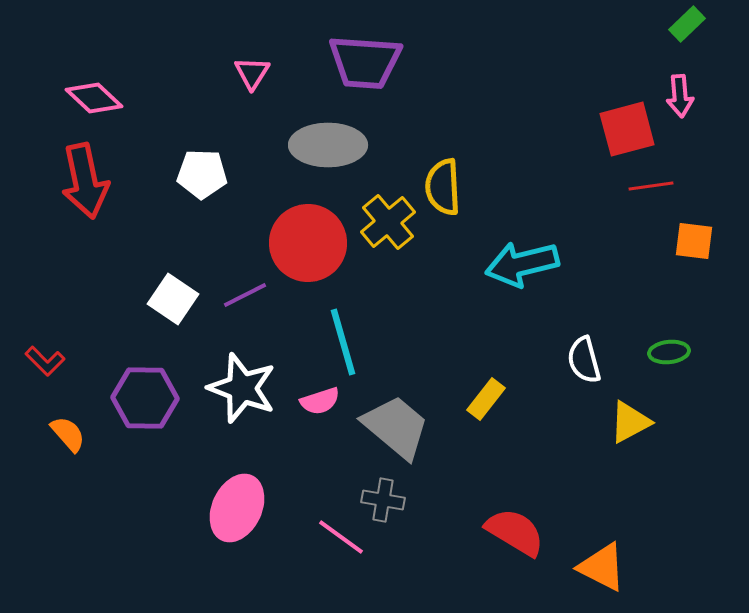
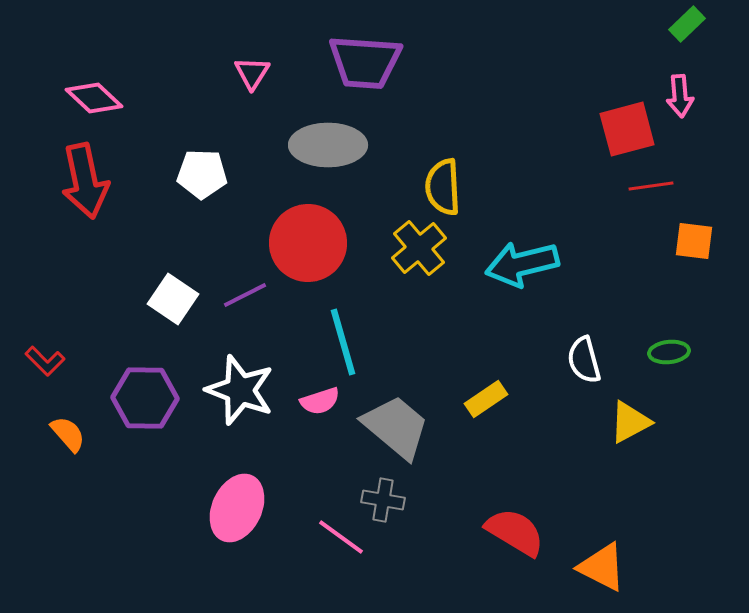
yellow cross: moved 31 px right, 26 px down
white star: moved 2 px left, 2 px down
yellow rectangle: rotated 18 degrees clockwise
